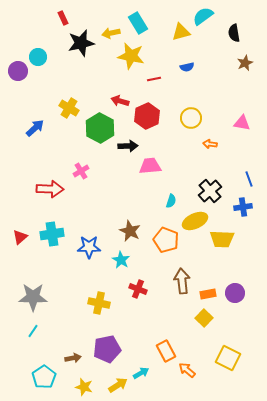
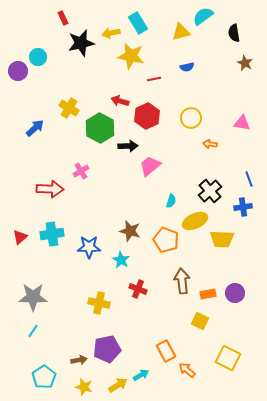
brown star at (245, 63): rotated 21 degrees counterclockwise
pink trapezoid at (150, 166): rotated 35 degrees counterclockwise
brown star at (130, 231): rotated 10 degrees counterclockwise
yellow square at (204, 318): moved 4 px left, 3 px down; rotated 18 degrees counterclockwise
brown arrow at (73, 358): moved 6 px right, 2 px down
cyan arrow at (141, 373): moved 2 px down
